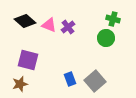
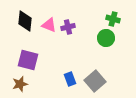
black diamond: rotated 55 degrees clockwise
purple cross: rotated 24 degrees clockwise
